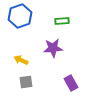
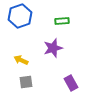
purple star: rotated 12 degrees counterclockwise
